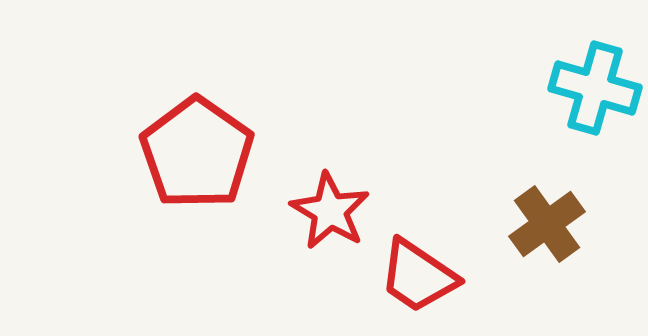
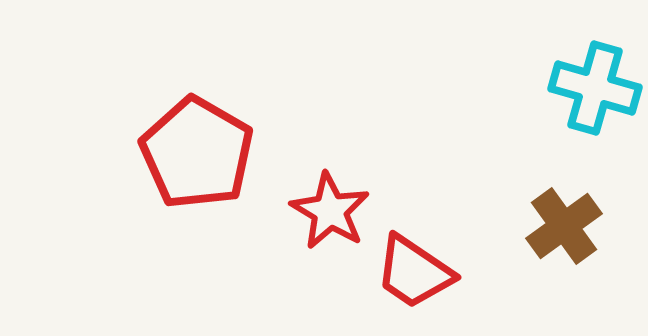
red pentagon: rotated 5 degrees counterclockwise
brown cross: moved 17 px right, 2 px down
red trapezoid: moved 4 px left, 4 px up
